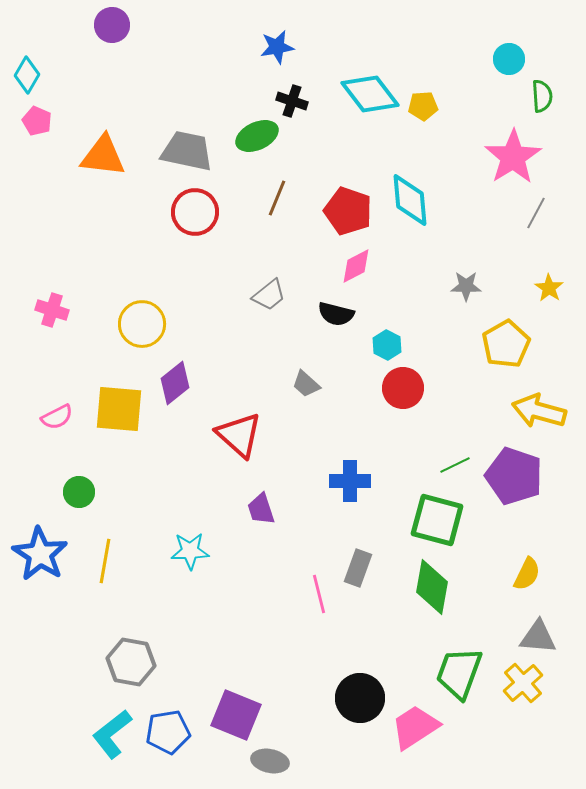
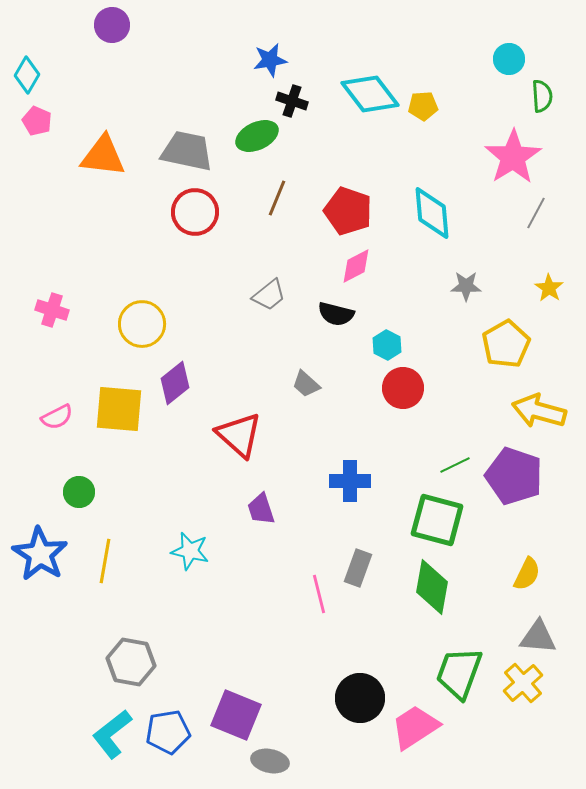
blue star at (277, 47): moved 7 px left, 13 px down
cyan diamond at (410, 200): moved 22 px right, 13 px down
cyan star at (190, 551): rotated 15 degrees clockwise
